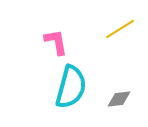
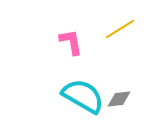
pink L-shape: moved 15 px right
cyan semicircle: moved 12 px right, 9 px down; rotated 75 degrees counterclockwise
